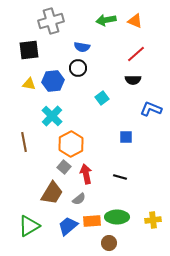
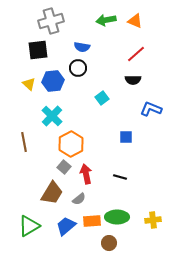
black square: moved 9 px right
yellow triangle: rotated 32 degrees clockwise
blue trapezoid: moved 2 px left
